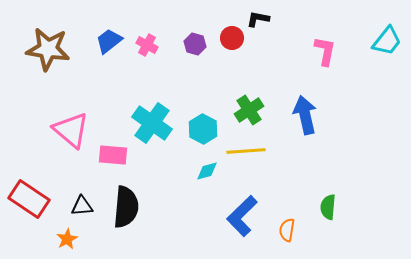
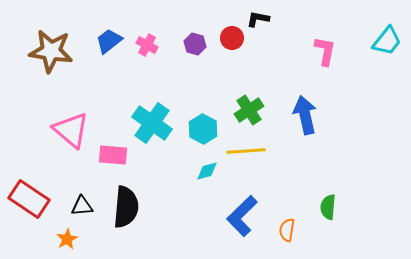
brown star: moved 3 px right, 2 px down
